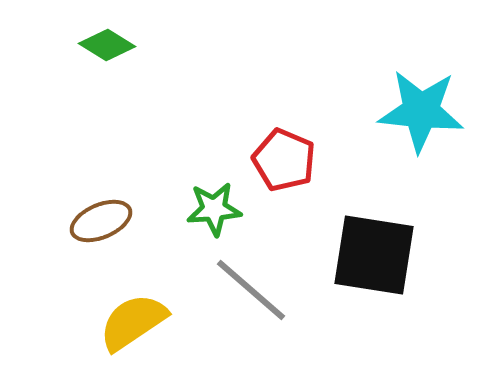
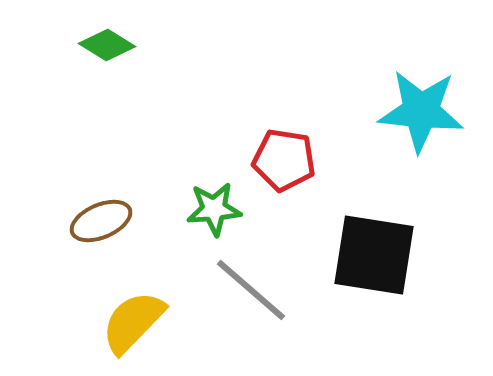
red pentagon: rotated 14 degrees counterclockwise
yellow semicircle: rotated 12 degrees counterclockwise
